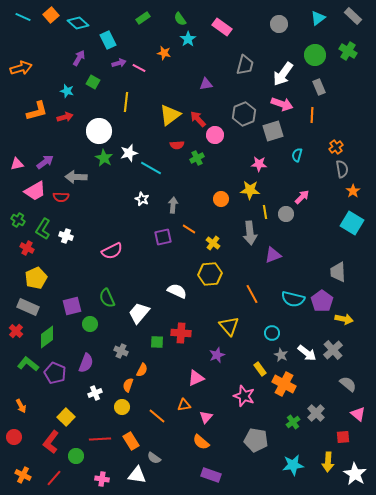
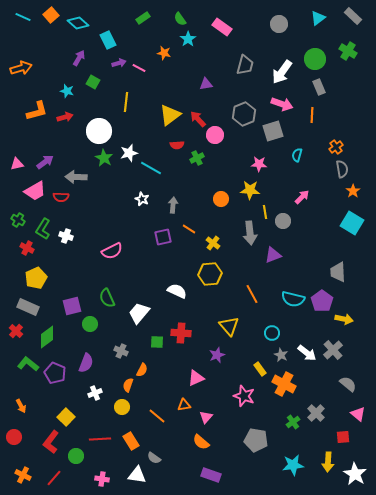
green circle at (315, 55): moved 4 px down
white arrow at (283, 74): moved 1 px left, 2 px up
gray circle at (286, 214): moved 3 px left, 7 px down
